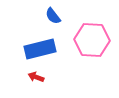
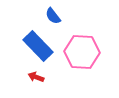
pink hexagon: moved 10 px left, 12 px down
blue rectangle: moved 2 px left, 3 px up; rotated 60 degrees clockwise
